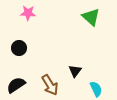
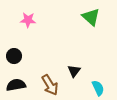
pink star: moved 7 px down
black circle: moved 5 px left, 8 px down
black triangle: moved 1 px left
black semicircle: rotated 24 degrees clockwise
cyan semicircle: moved 2 px right, 1 px up
